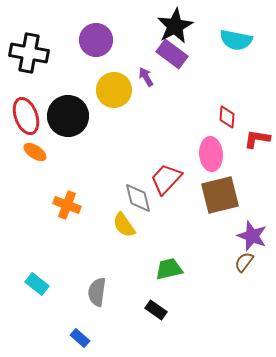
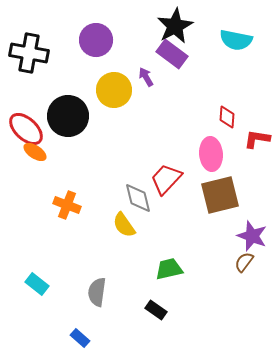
red ellipse: moved 13 px down; rotated 27 degrees counterclockwise
